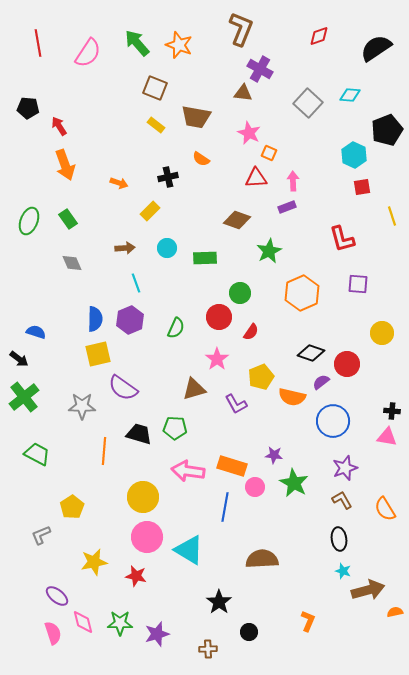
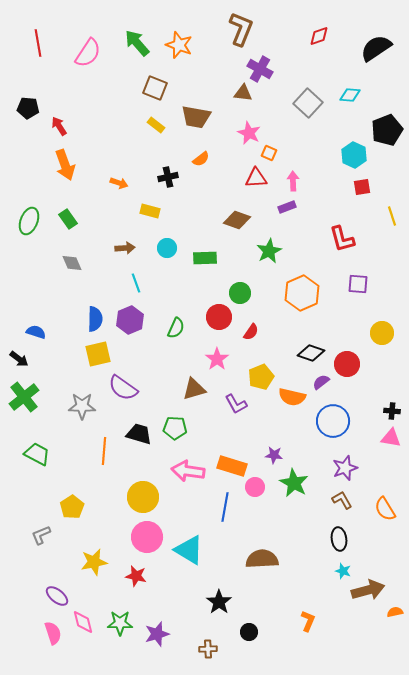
orange semicircle at (201, 159): rotated 72 degrees counterclockwise
yellow rectangle at (150, 211): rotated 60 degrees clockwise
pink triangle at (387, 437): moved 4 px right, 1 px down
